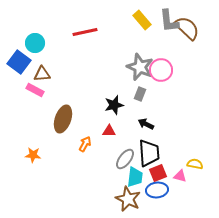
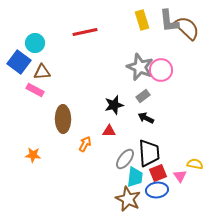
yellow rectangle: rotated 24 degrees clockwise
brown triangle: moved 2 px up
gray rectangle: moved 3 px right, 2 px down; rotated 32 degrees clockwise
brown ellipse: rotated 20 degrees counterclockwise
black arrow: moved 6 px up
pink triangle: rotated 40 degrees clockwise
